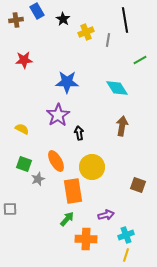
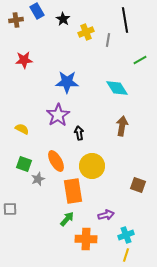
yellow circle: moved 1 px up
